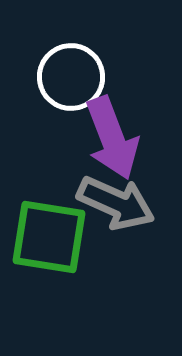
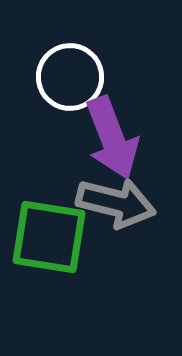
white circle: moved 1 px left
gray arrow: rotated 10 degrees counterclockwise
